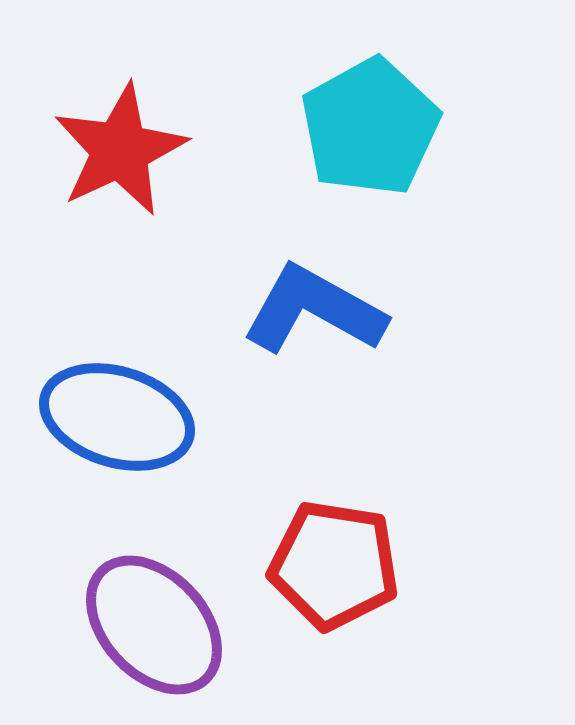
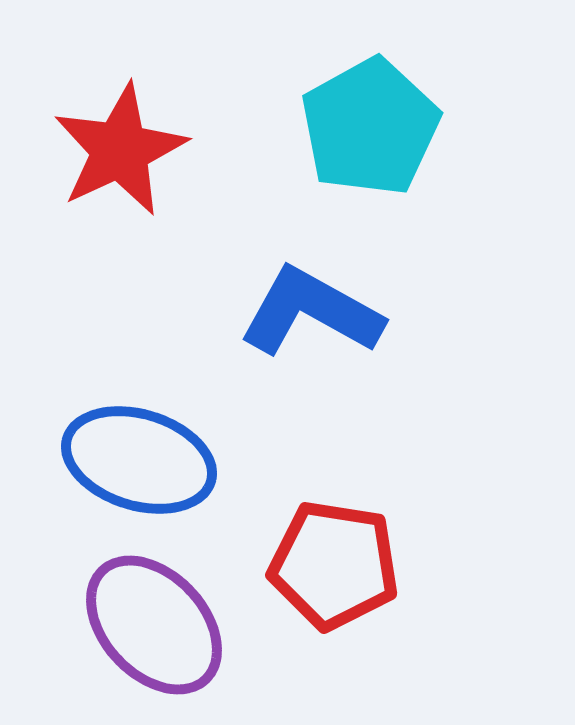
blue L-shape: moved 3 px left, 2 px down
blue ellipse: moved 22 px right, 43 px down
